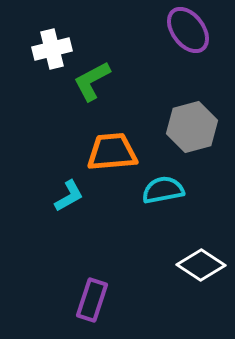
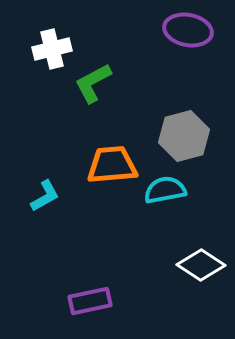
purple ellipse: rotated 42 degrees counterclockwise
green L-shape: moved 1 px right, 2 px down
gray hexagon: moved 8 px left, 9 px down
orange trapezoid: moved 13 px down
cyan semicircle: moved 2 px right
cyan L-shape: moved 24 px left
purple rectangle: moved 2 px left, 1 px down; rotated 60 degrees clockwise
